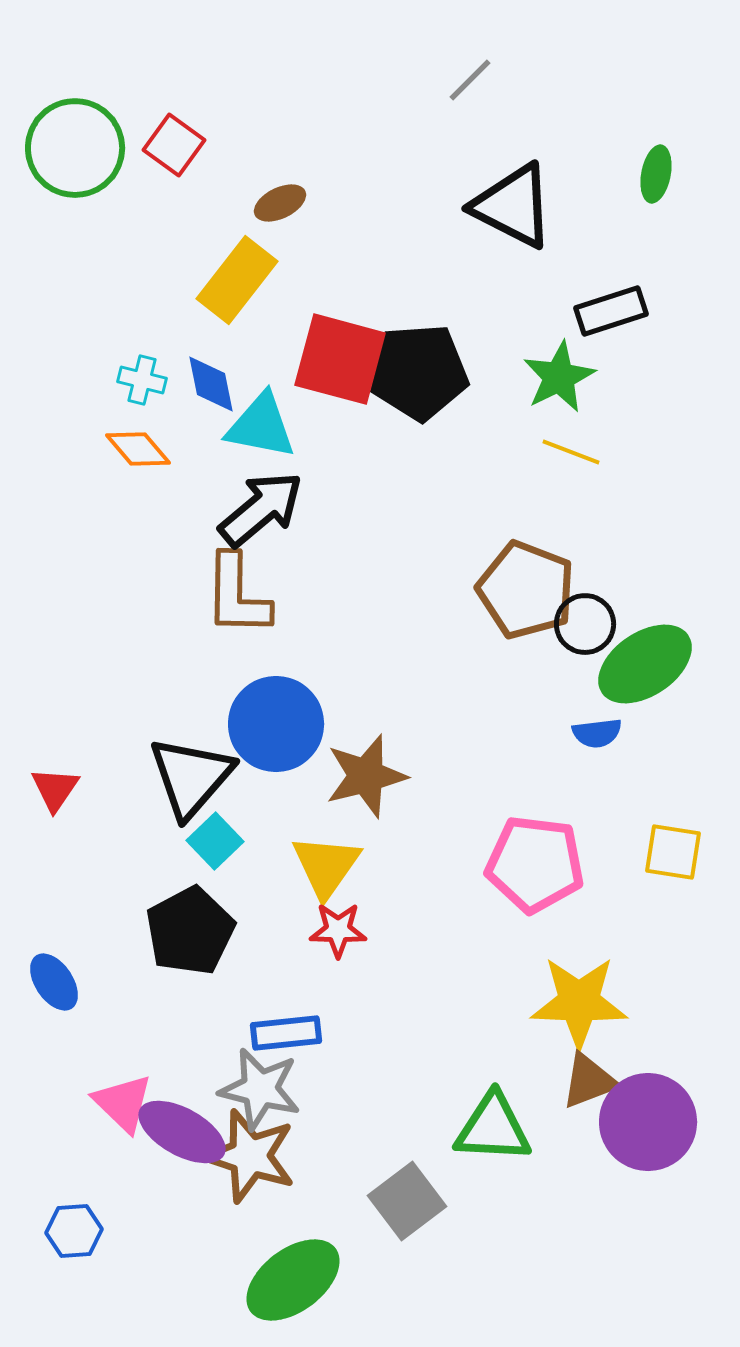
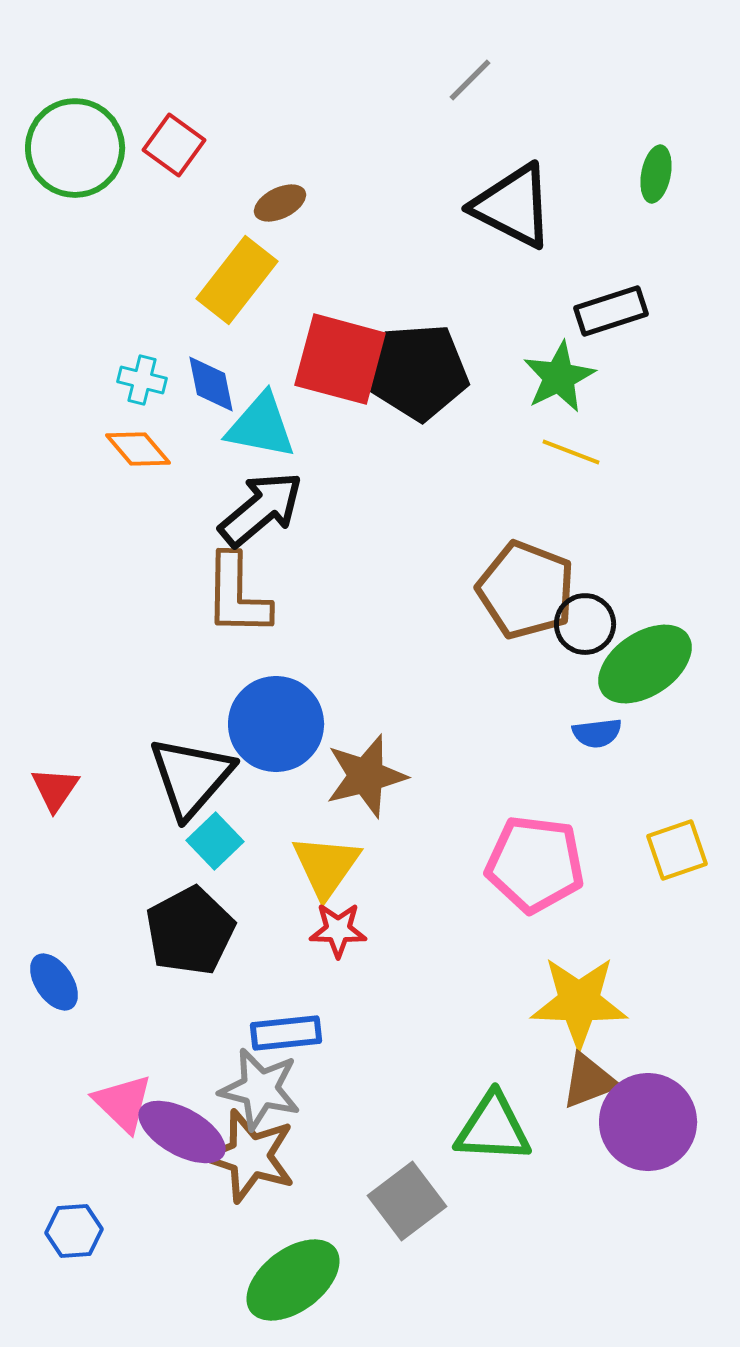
yellow square at (673, 852): moved 4 px right, 2 px up; rotated 28 degrees counterclockwise
